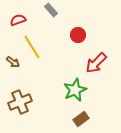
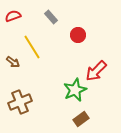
gray rectangle: moved 7 px down
red semicircle: moved 5 px left, 4 px up
red arrow: moved 8 px down
